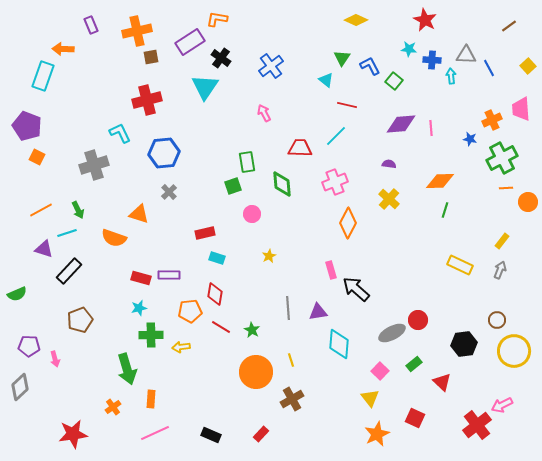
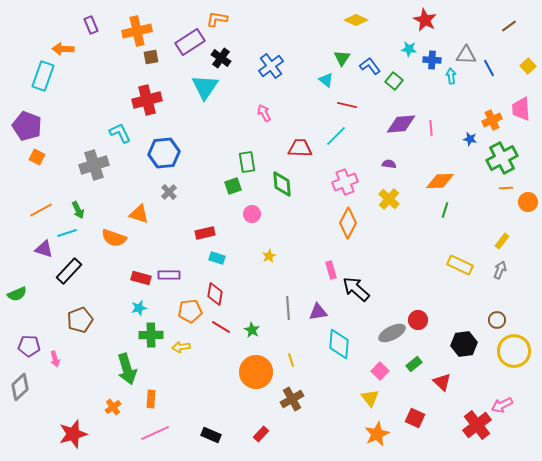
blue L-shape at (370, 66): rotated 10 degrees counterclockwise
pink cross at (335, 182): moved 10 px right
red star at (73, 434): rotated 8 degrees counterclockwise
